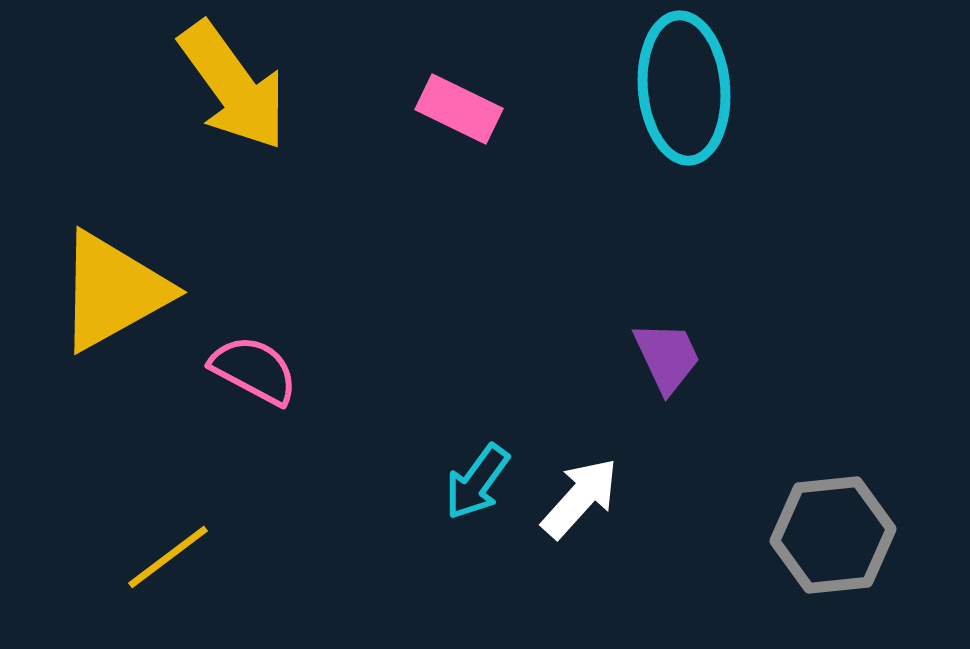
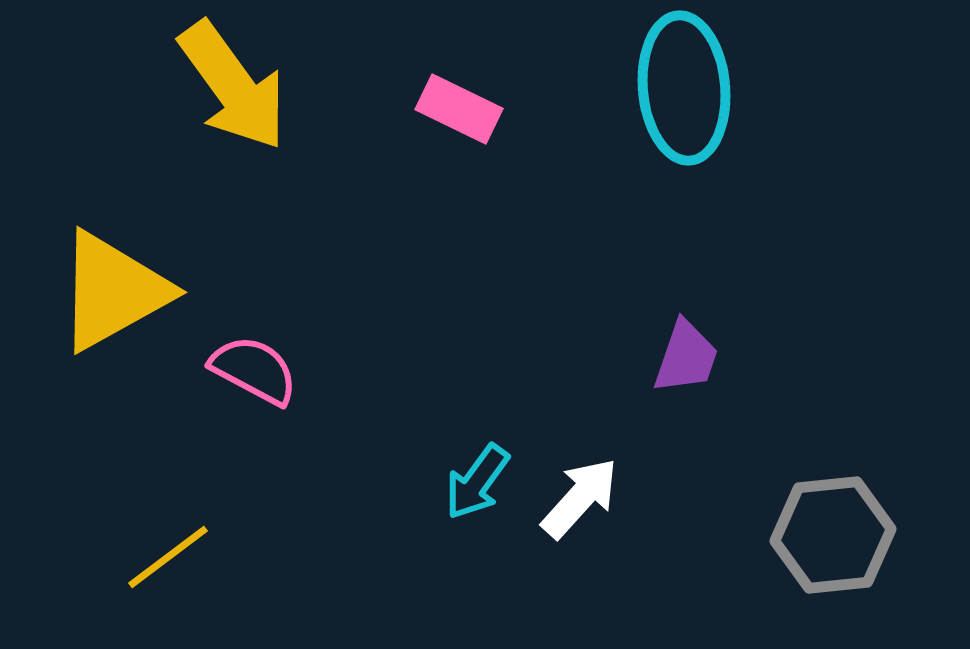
purple trapezoid: moved 19 px right; rotated 44 degrees clockwise
